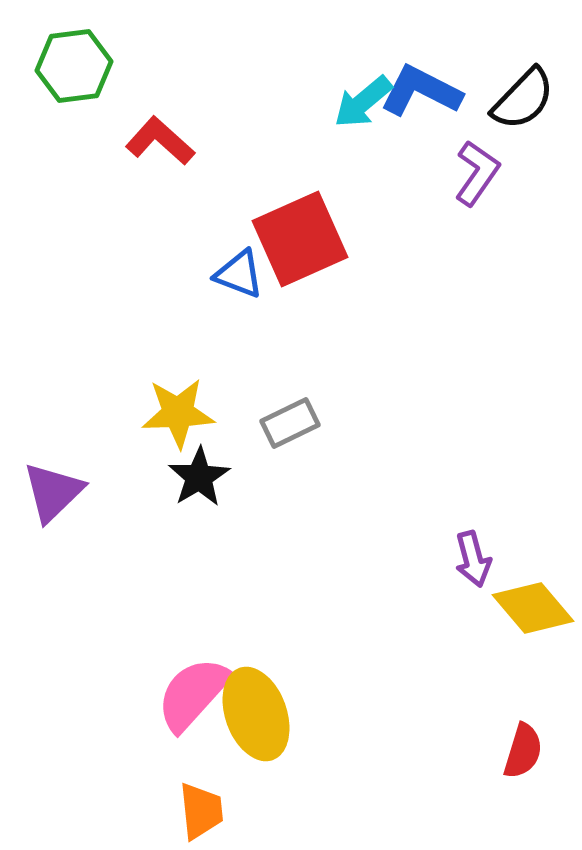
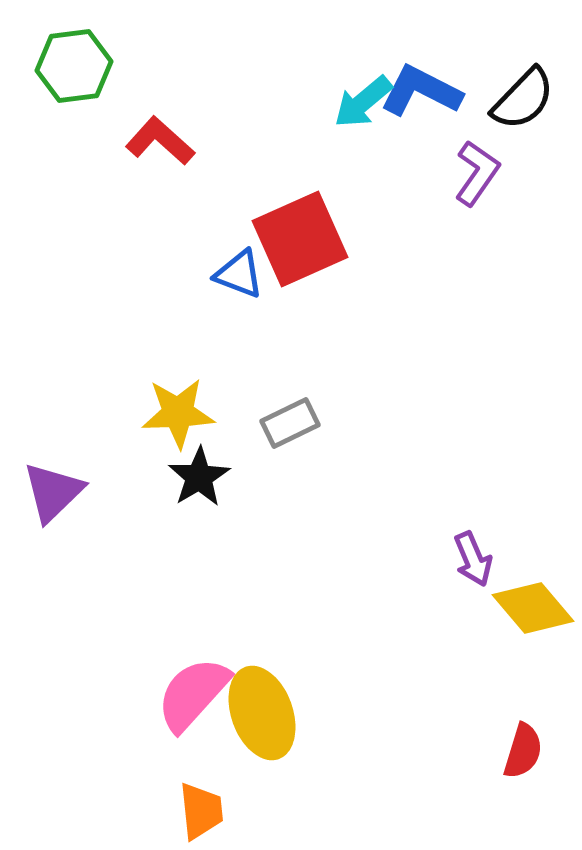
purple arrow: rotated 8 degrees counterclockwise
yellow ellipse: moved 6 px right, 1 px up
